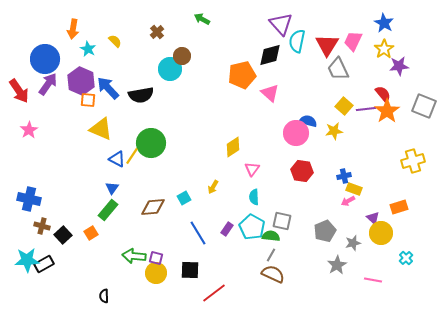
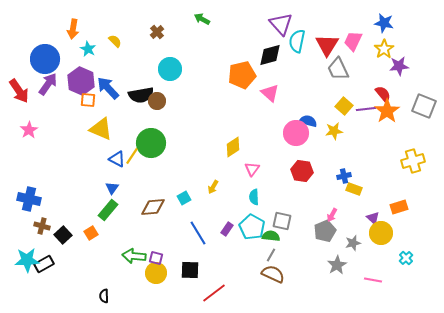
blue star at (384, 23): rotated 18 degrees counterclockwise
brown circle at (182, 56): moved 25 px left, 45 px down
pink arrow at (348, 201): moved 16 px left, 14 px down; rotated 32 degrees counterclockwise
